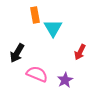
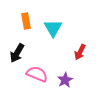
orange rectangle: moved 9 px left, 6 px down
